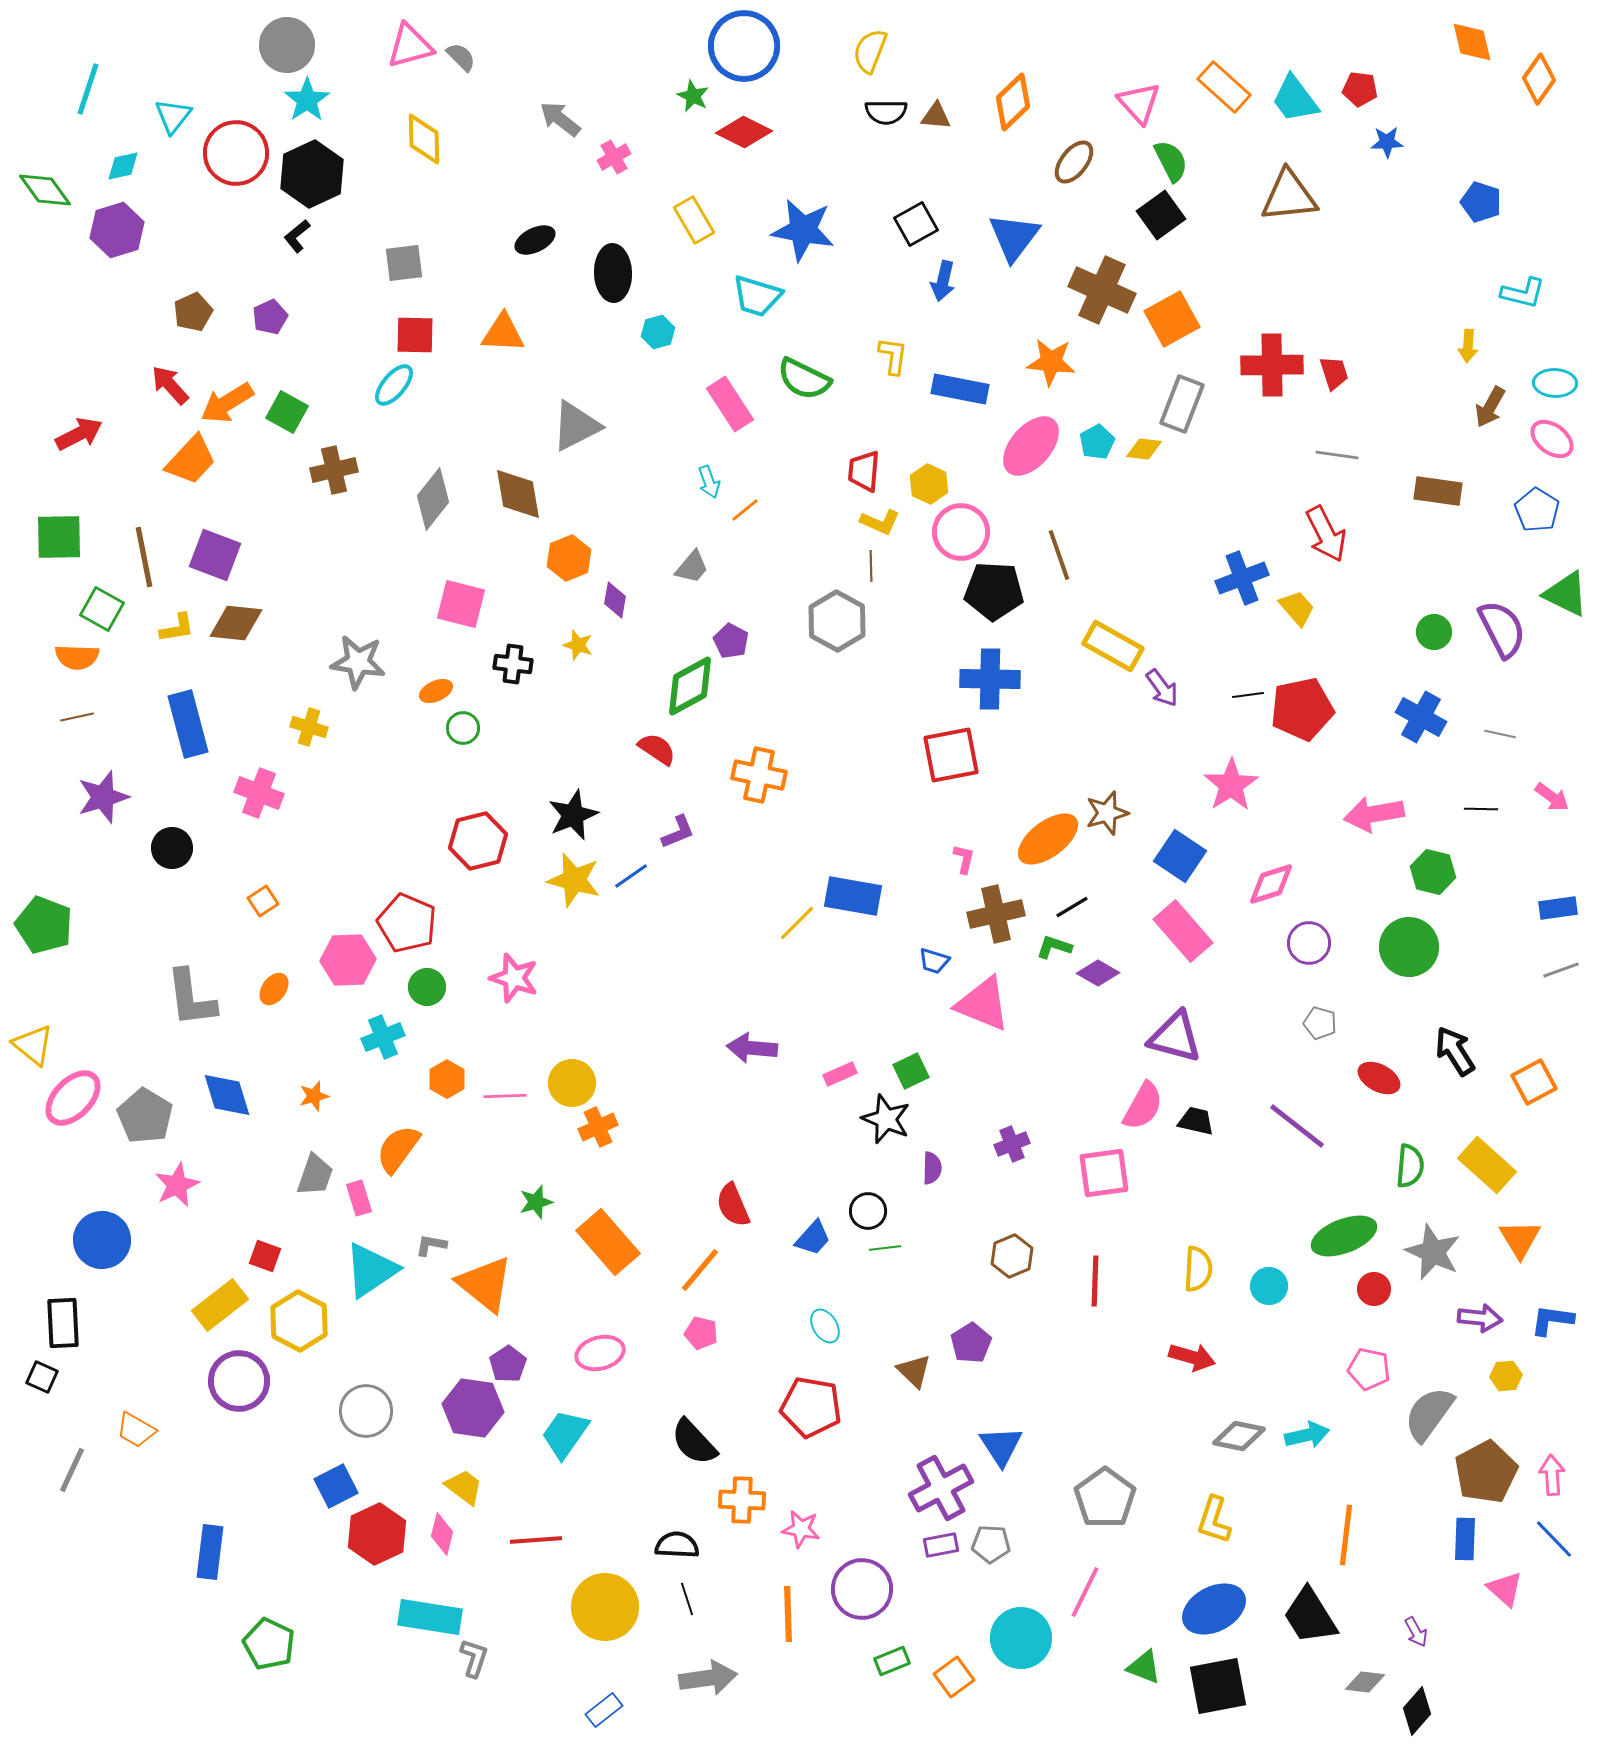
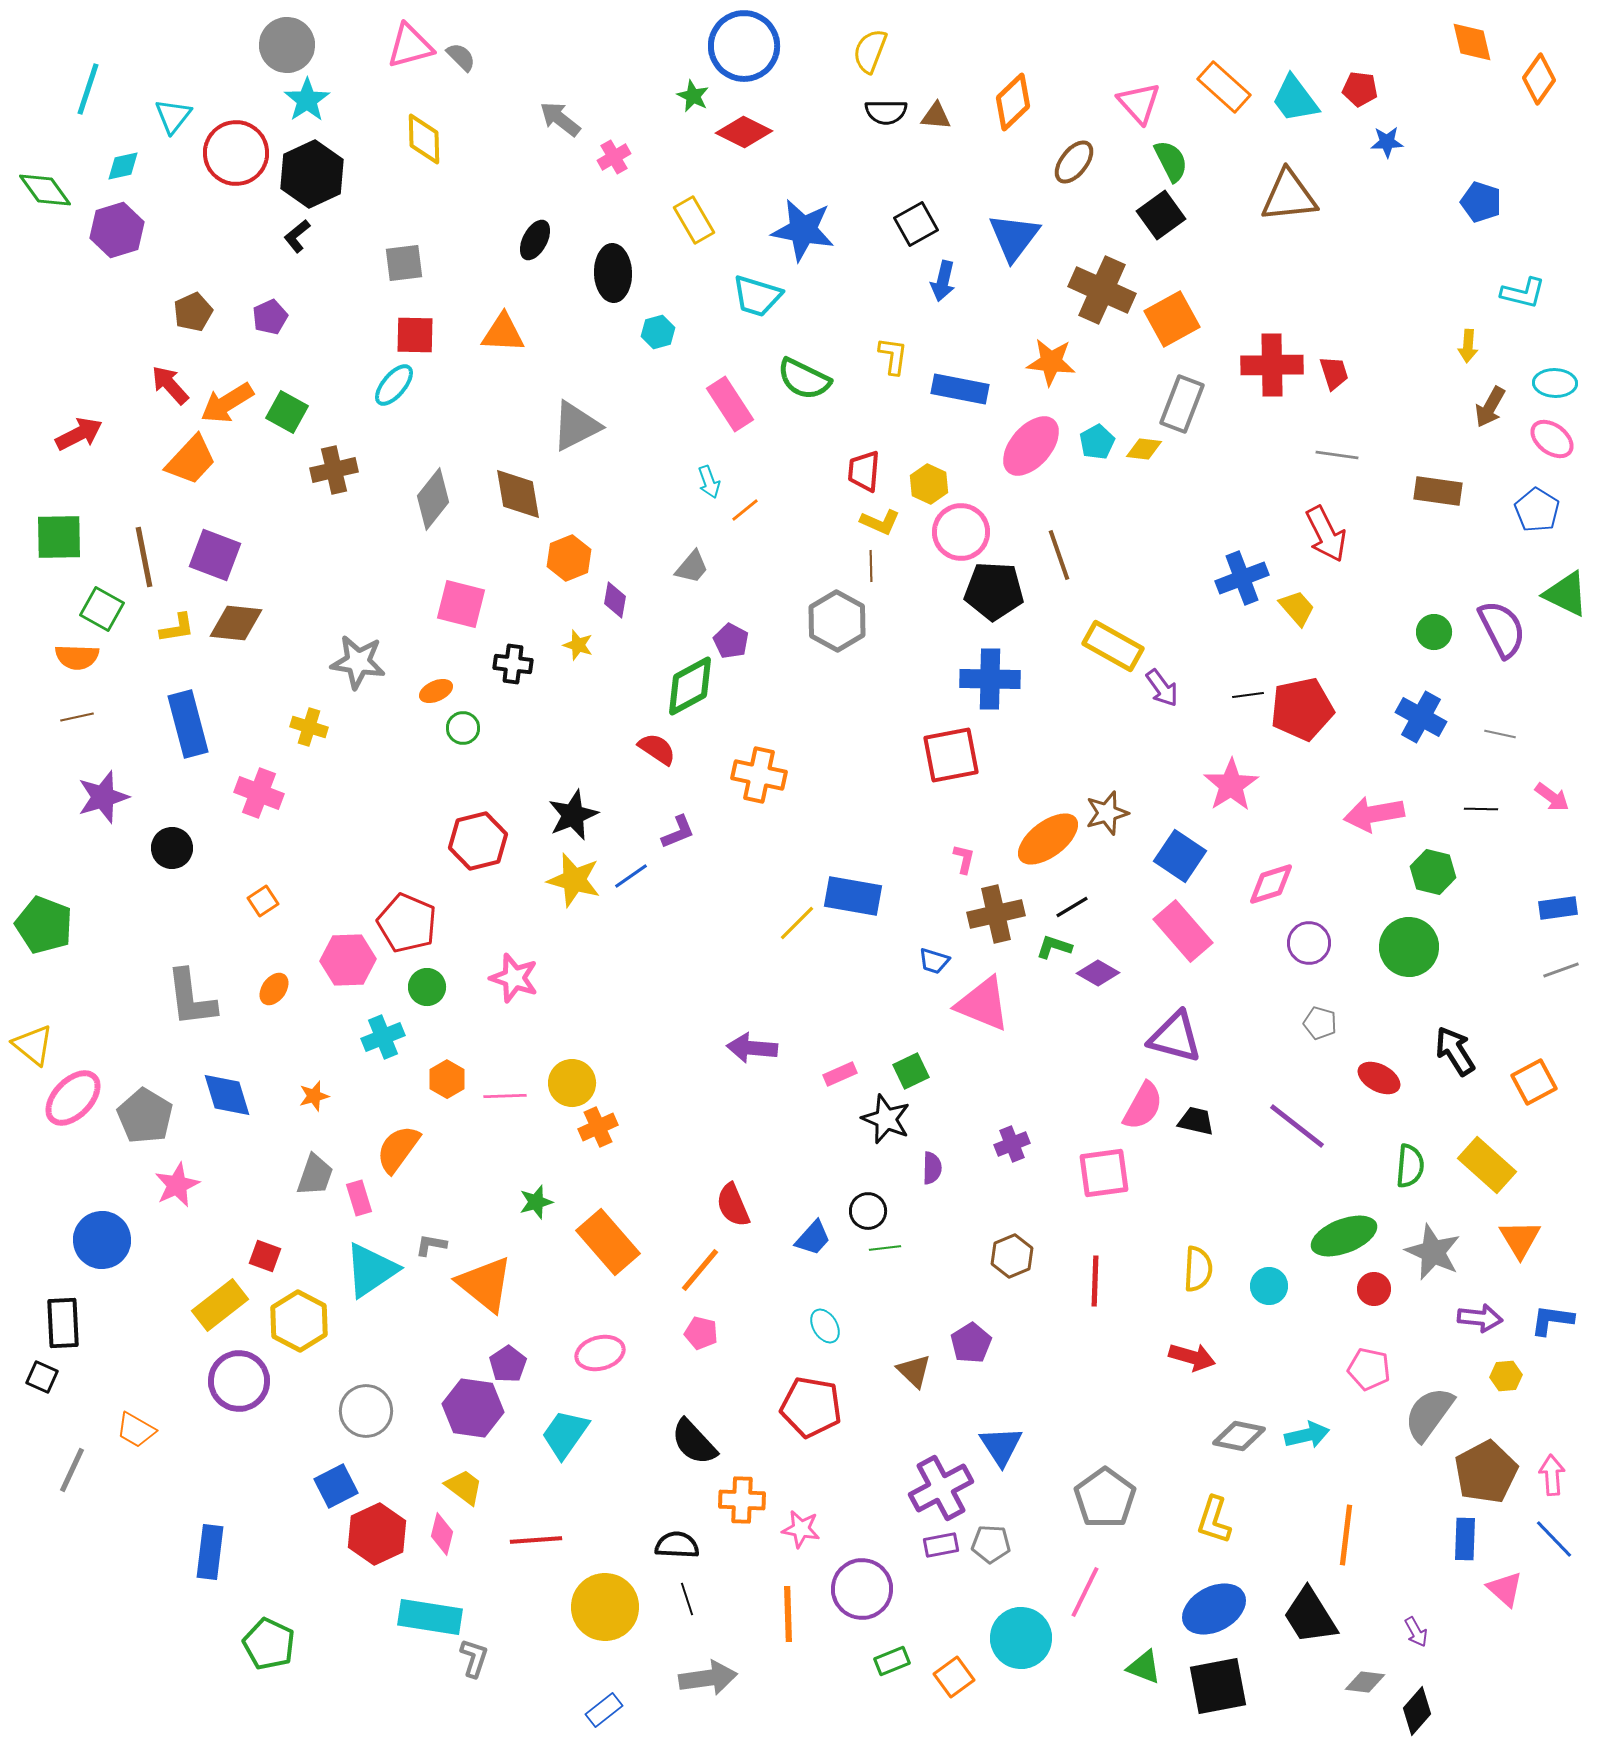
black ellipse at (535, 240): rotated 36 degrees counterclockwise
